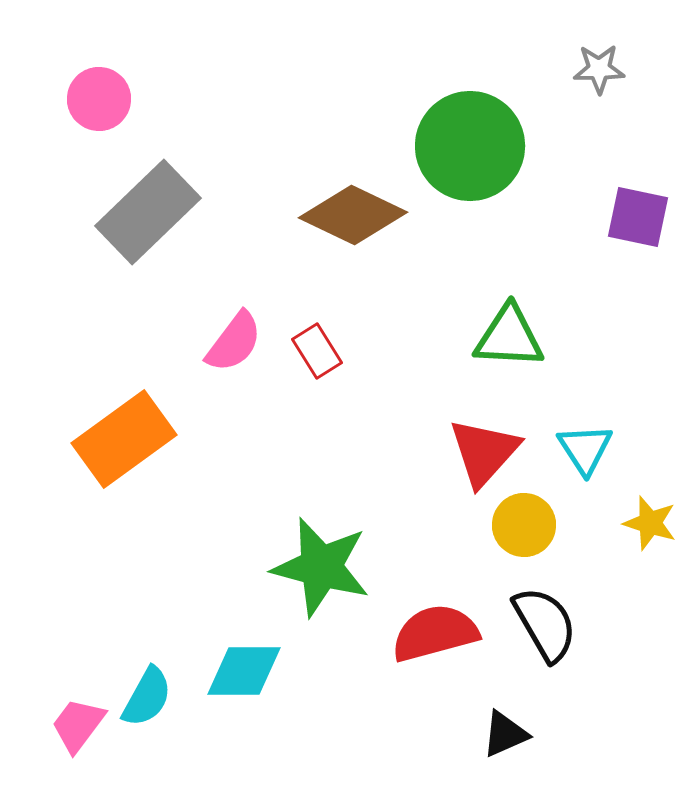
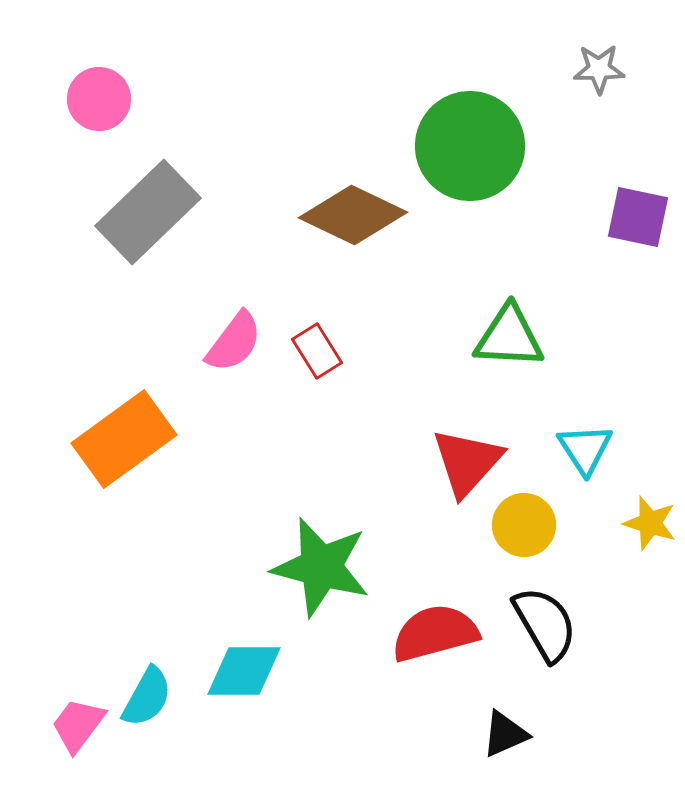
red triangle: moved 17 px left, 10 px down
